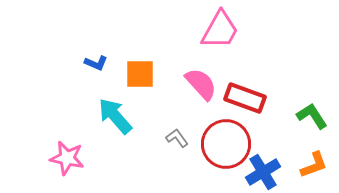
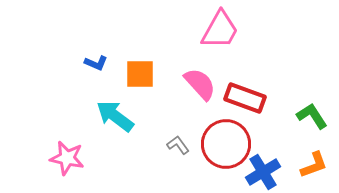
pink semicircle: moved 1 px left
cyan arrow: rotated 12 degrees counterclockwise
gray L-shape: moved 1 px right, 7 px down
